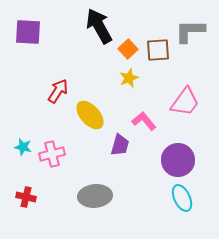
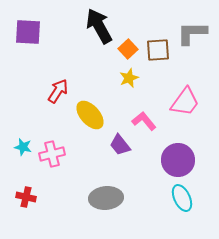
gray L-shape: moved 2 px right, 2 px down
purple trapezoid: rotated 125 degrees clockwise
gray ellipse: moved 11 px right, 2 px down
